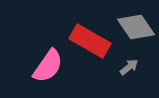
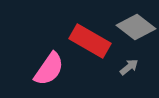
gray diamond: rotated 18 degrees counterclockwise
pink semicircle: moved 1 px right, 3 px down
